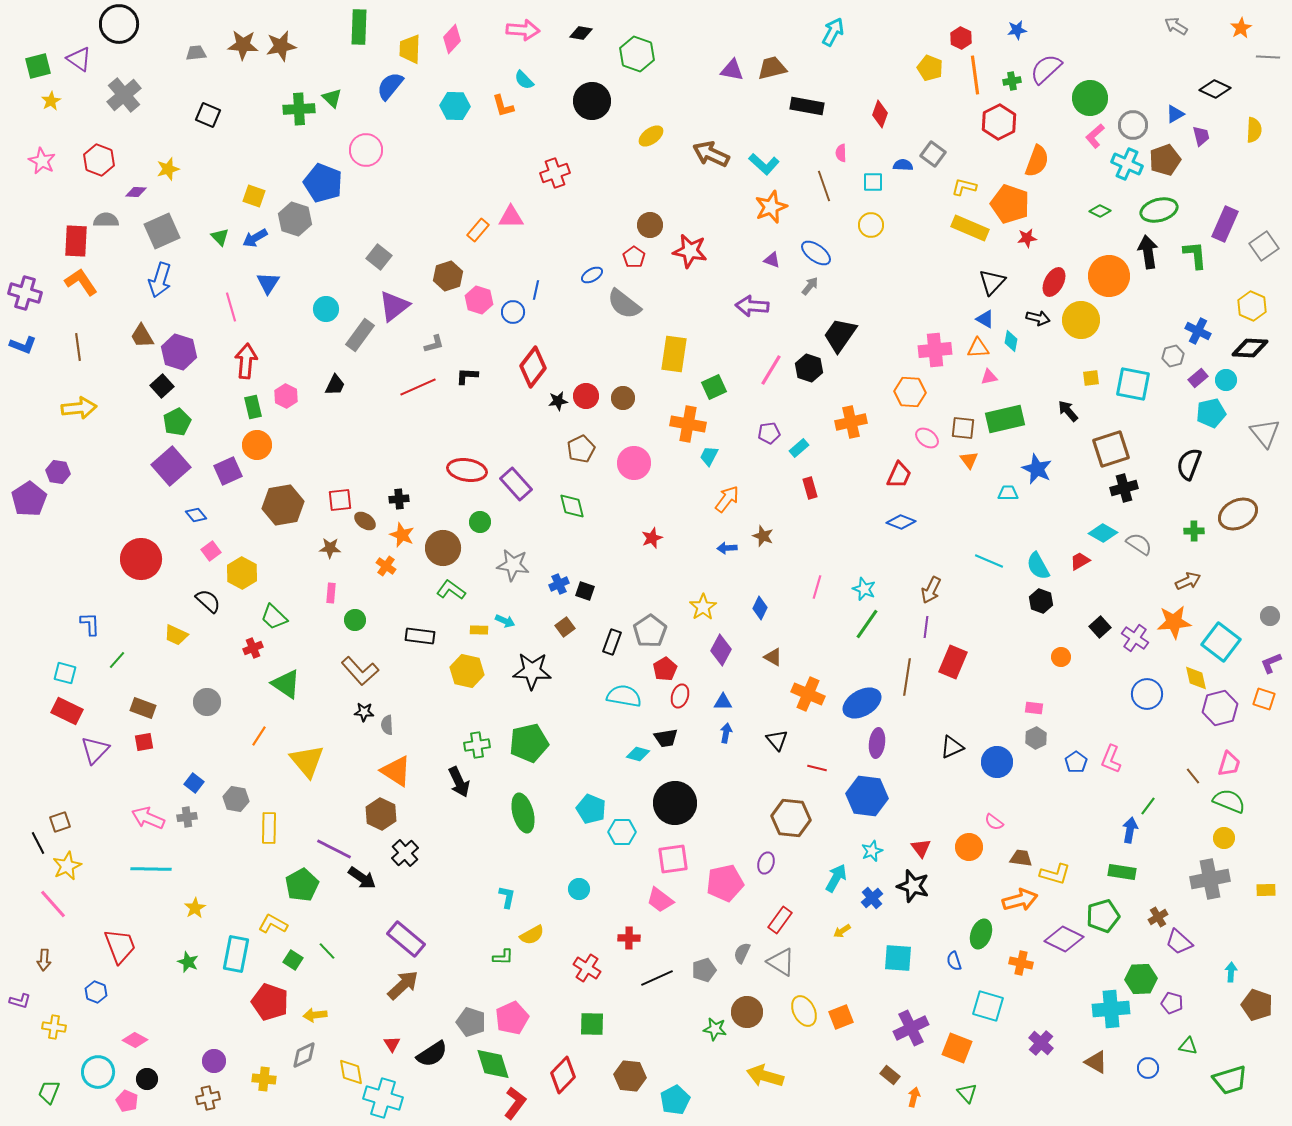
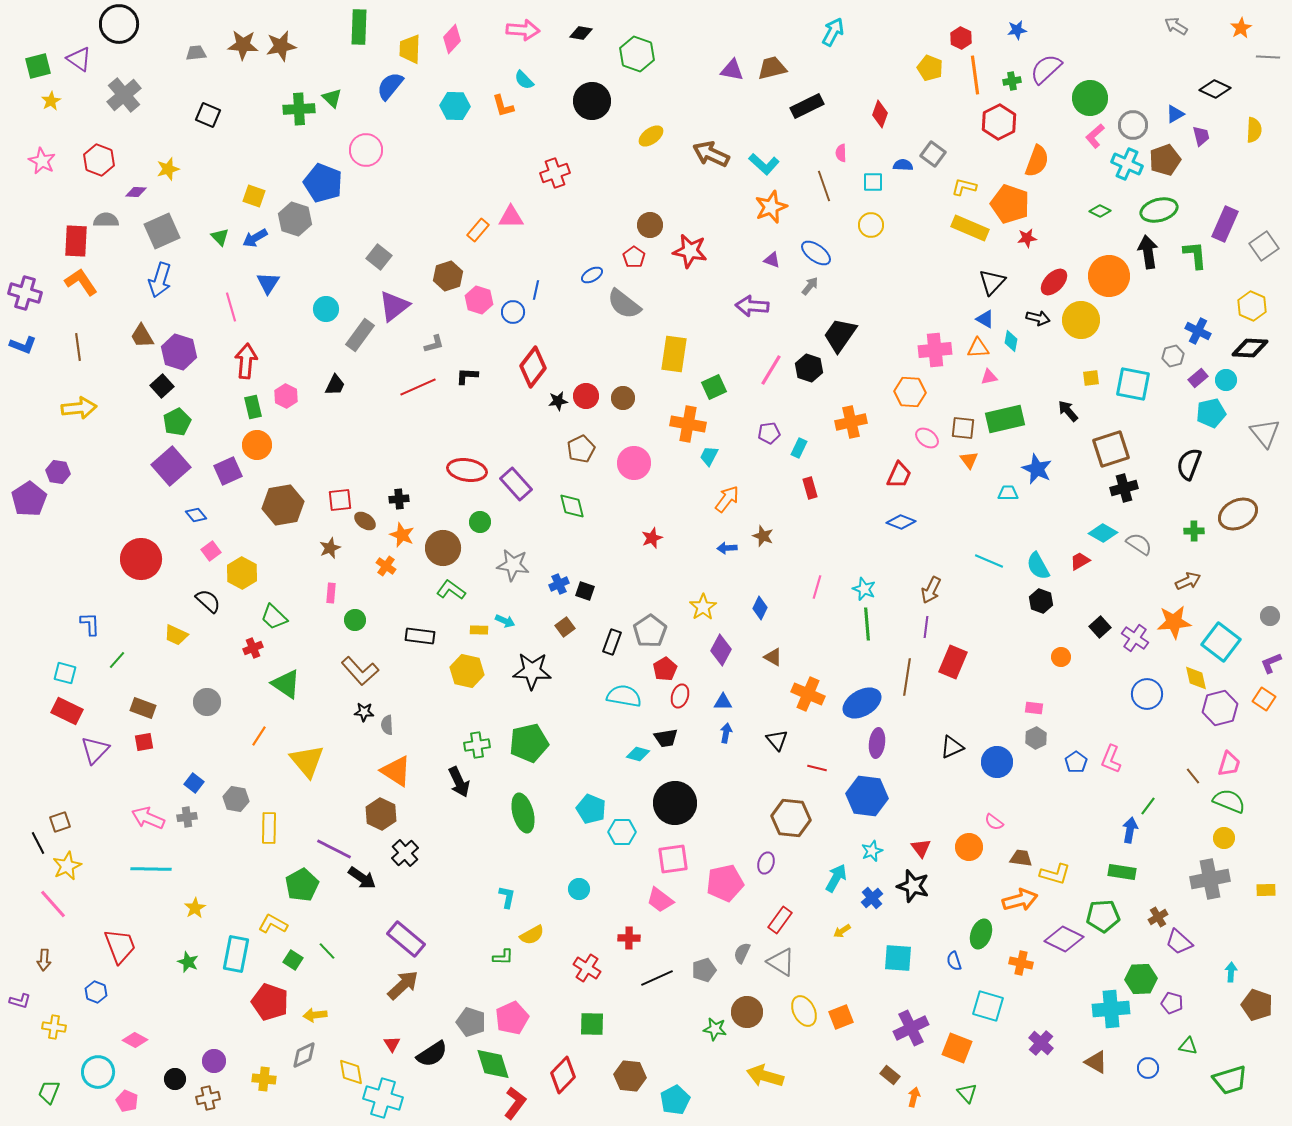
black rectangle at (807, 106): rotated 36 degrees counterclockwise
red ellipse at (1054, 282): rotated 16 degrees clockwise
cyan rectangle at (799, 448): rotated 24 degrees counterclockwise
brown star at (330, 548): rotated 25 degrees counterclockwise
green line at (867, 624): rotated 40 degrees counterclockwise
orange square at (1264, 699): rotated 15 degrees clockwise
green pentagon at (1103, 916): rotated 12 degrees clockwise
black circle at (147, 1079): moved 28 px right
